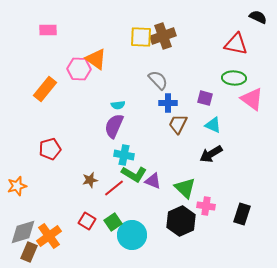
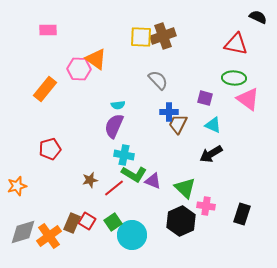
pink triangle: moved 4 px left
blue cross: moved 1 px right, 9 px down
brown rectangle: moved 43 px right, 29 px up
